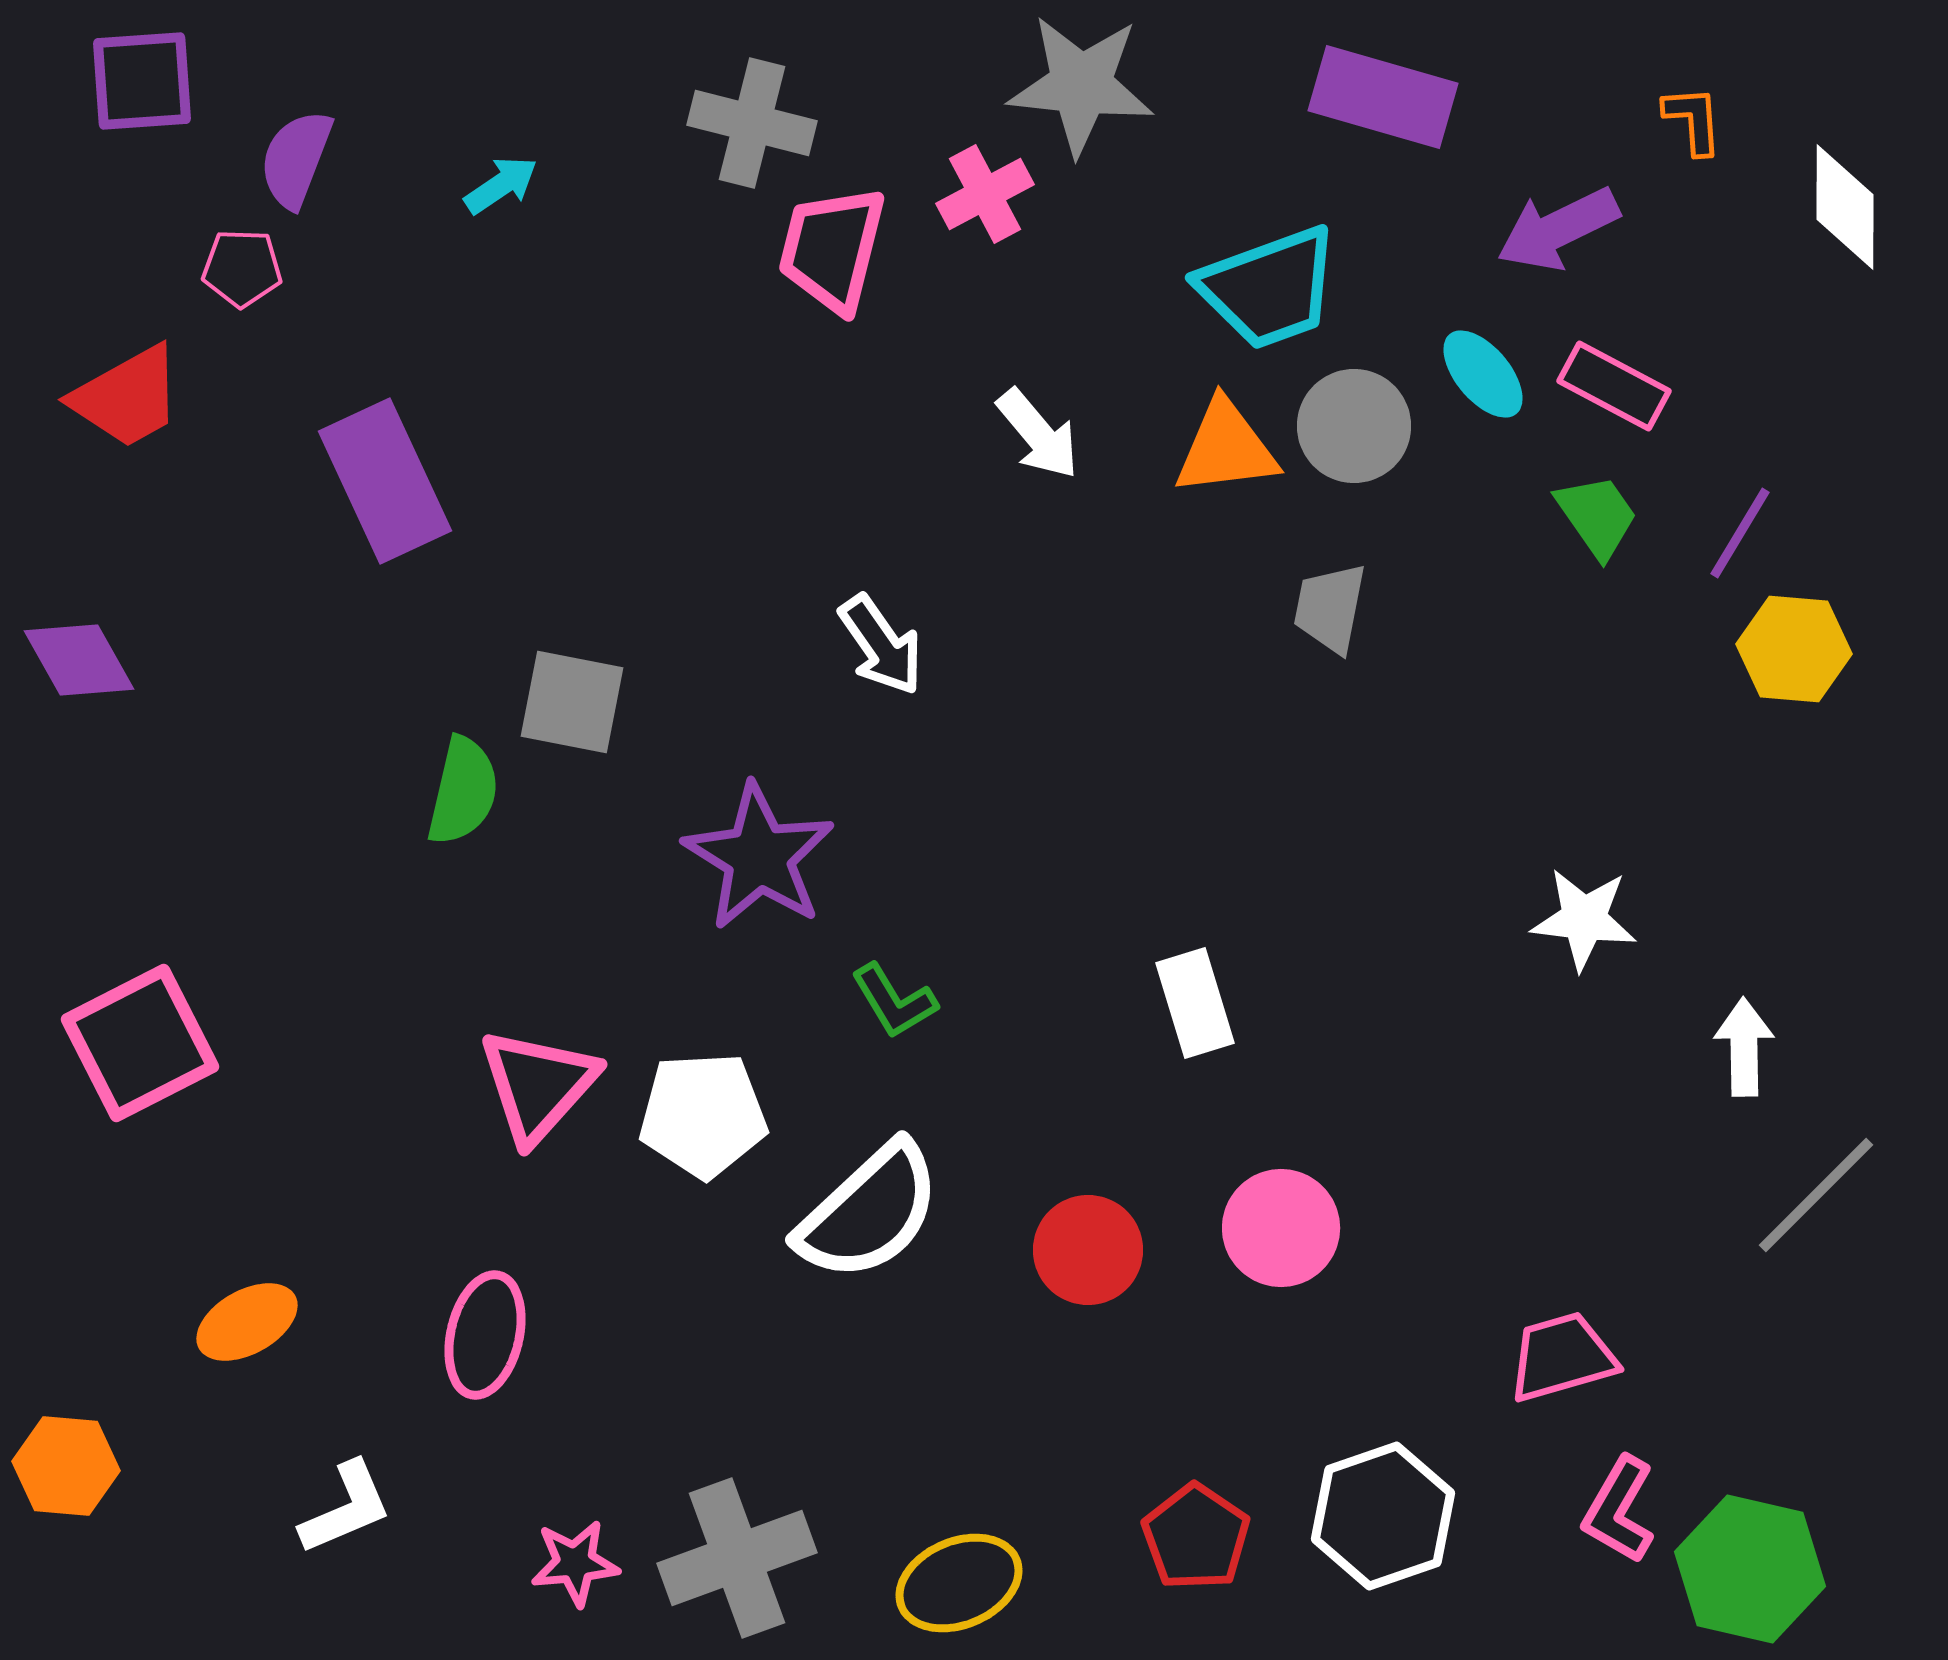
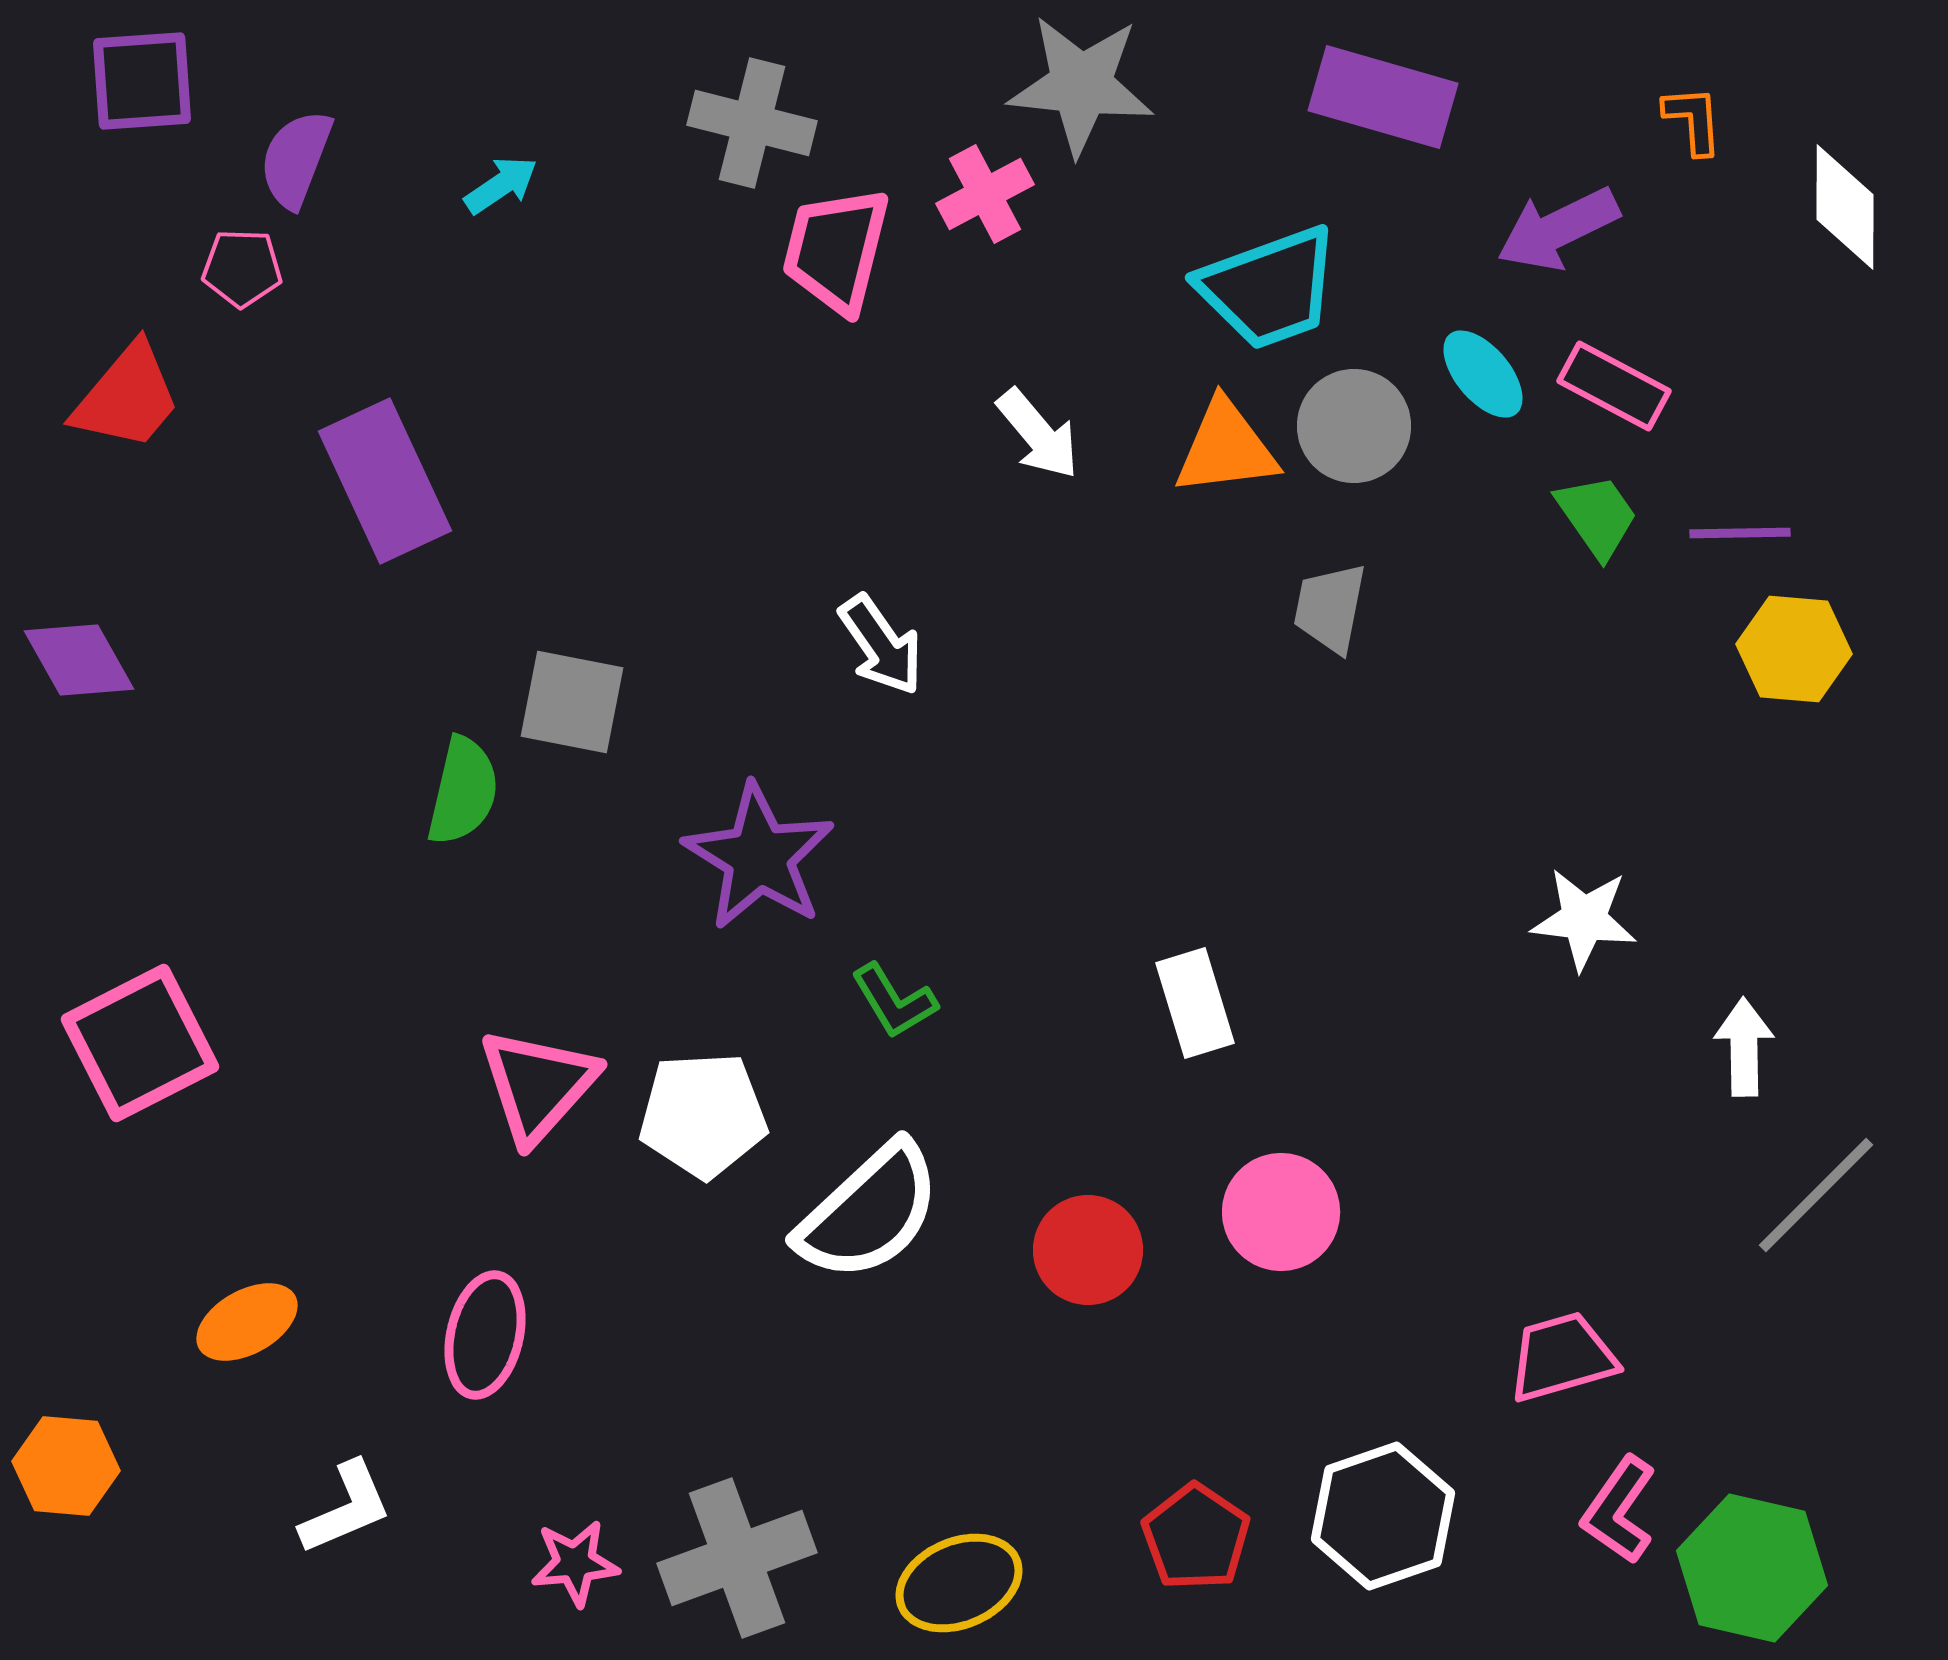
pink trapezoid at (832, 249): moved 4 px right, 1 px down
red trapezoid at (127, 397): rotated 21 degrees counterclockwise
purple line at (1740, 533): rotated 58 degrees clockwise
pink circle at (1281, 1228): moved 16 px up
pink L-shape at (1619, 1510): rotated 5 degrees clockwise
green hexagon at (1750, 1569): moved 2 px right, 1 px up
